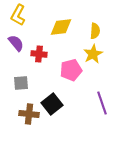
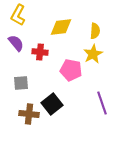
red cross: moved 1 px right, 2 px up
pink pentagon: rotated 25 degrees clockwise
